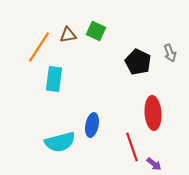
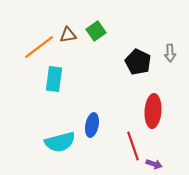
green square: rotated 30 degrees clockwise
orange line: rotated 20 degrees clockwise
gray arrow: rotated 18 degrees clockwise
red ellipse: moved 2 px up; rotated 8 degrees clockwise
red line: moved 1 px right, 1 px up
purple arrow: rotated 21 degrees counterclockwise
